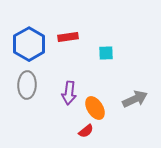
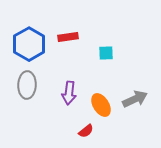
orange ellipse: moved 6 px right, 3 px up
